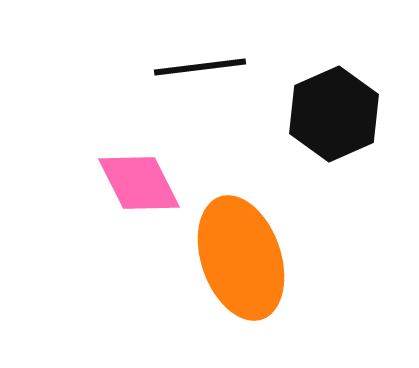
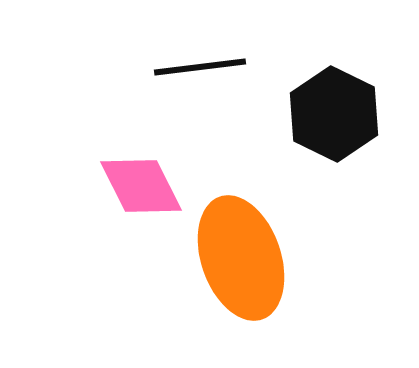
black hexagon: rotated 10 degrees counterclockwise
pink diamond: moved 2 px right, 3 px down
